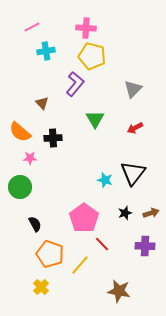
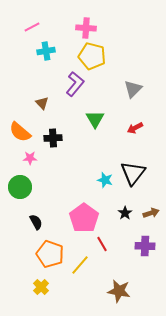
black star: rotated 16 degrees counterclockwise
black semicircle: moved 1 px right, 2 px up
red line: rotated 14 degrees clockwise
